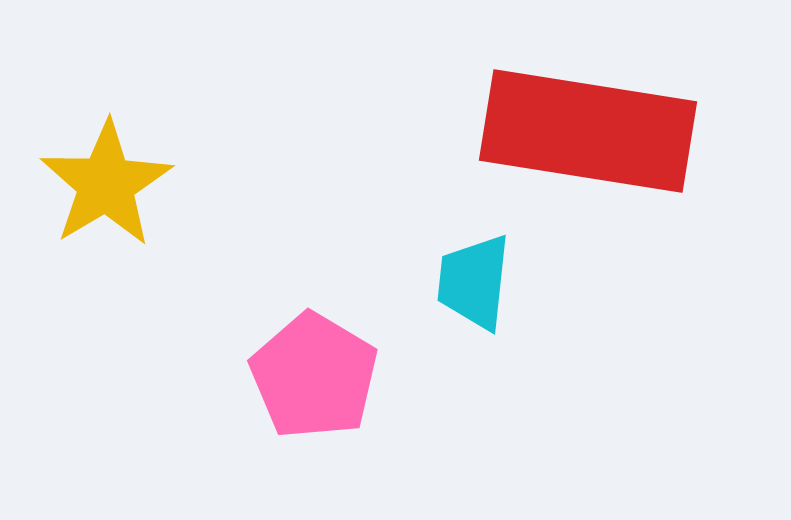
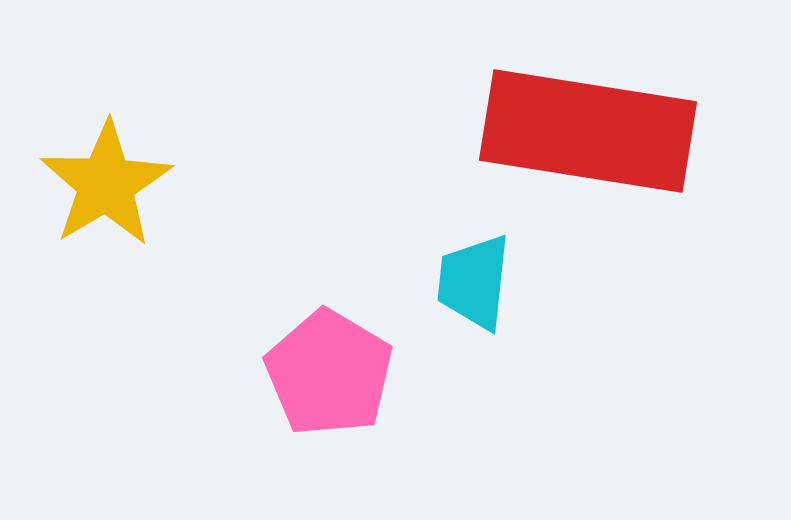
pink pentagon: moved 15 px right, 3 px up
